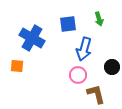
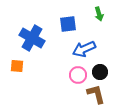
green arrow: moved 5 px up
blue arrow: rotated 50 degrees clockwise
black circle: moved 12 px left, 5 px down
